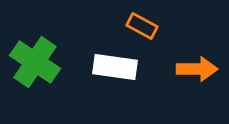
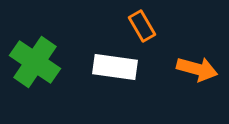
orange rectangle: rotated 32 degrees clockwise
orange arrow: rotated 15 degrees clockwise
